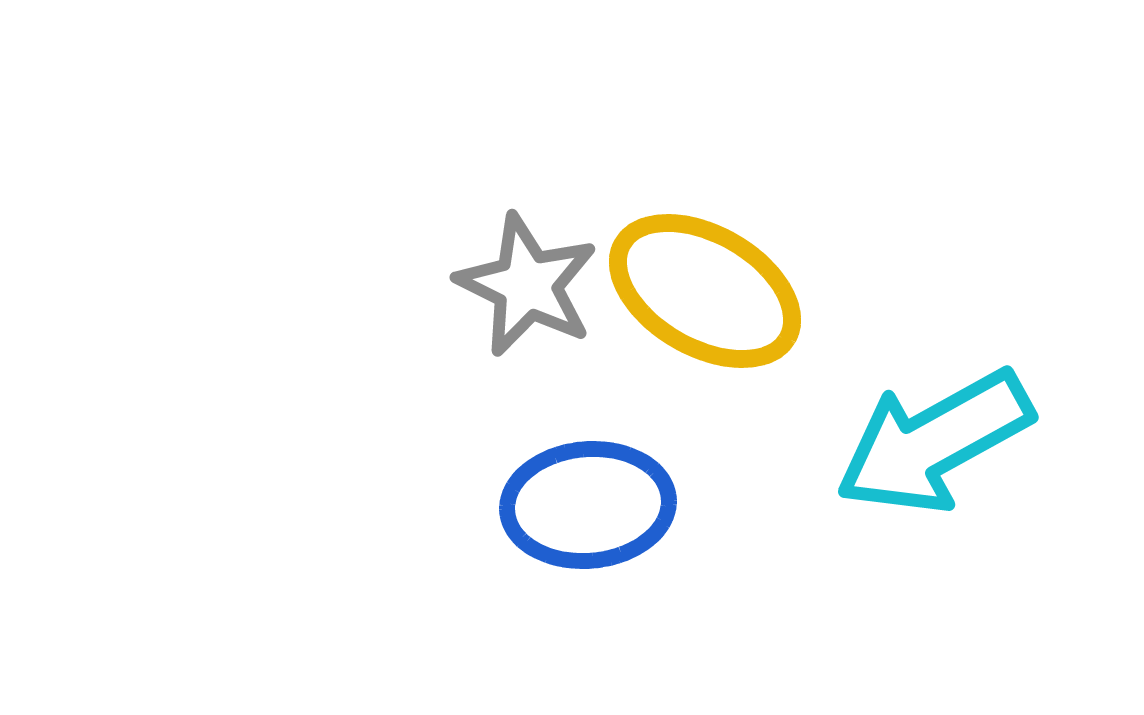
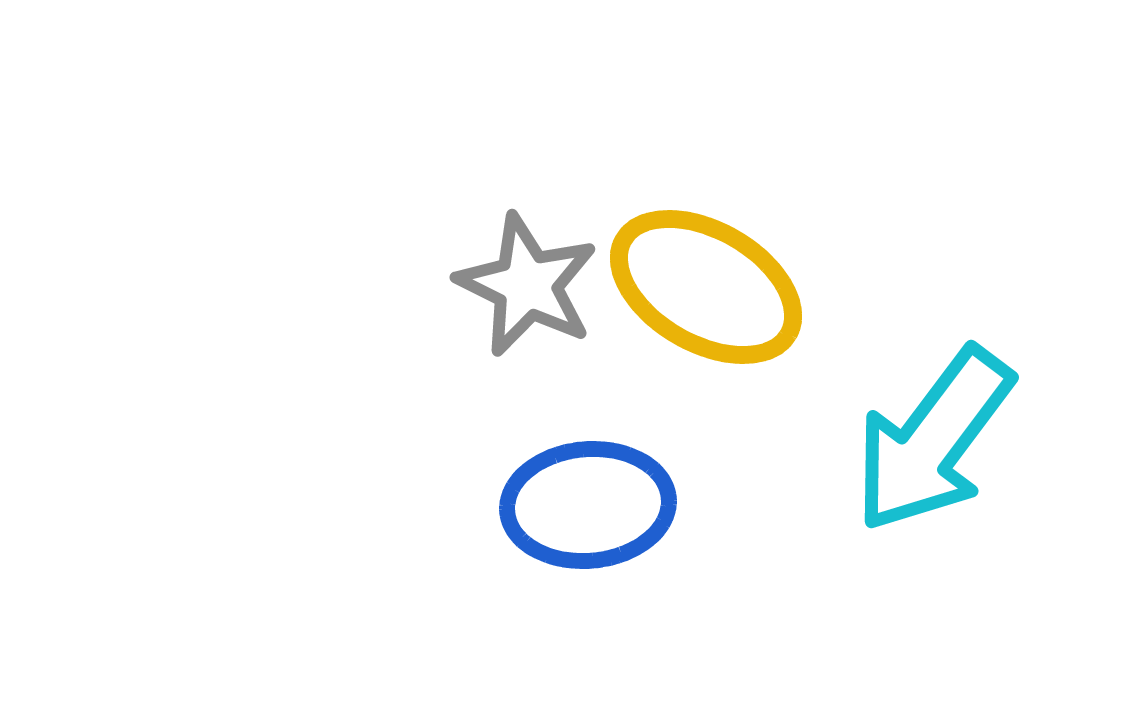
yellow ellipse: moved 1 px right, 4 px up
cyan arrow: moved 1 px left, 2 px up; rotated 24 degrees counterclockwise
